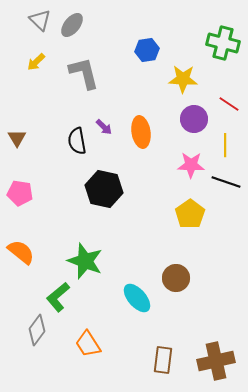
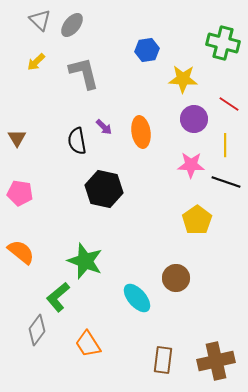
yellow pentagon: moved 7 px right, 6 px down
